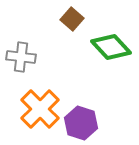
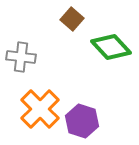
purple hexagon: moved 1 px right, 2 px up
